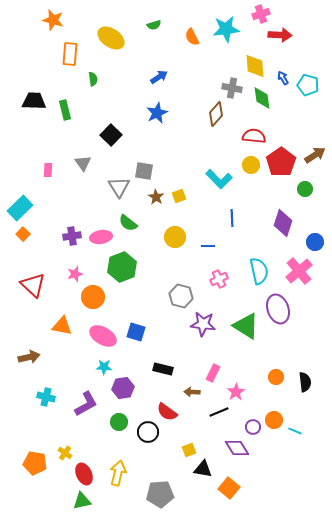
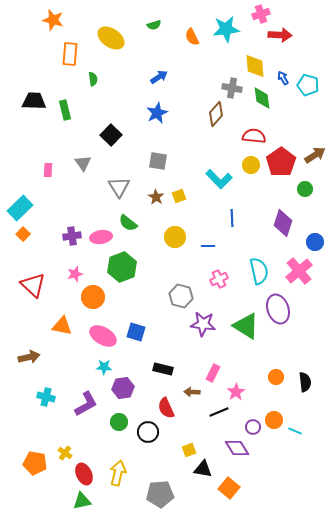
gray square at (144, 171): moved 14 px right, 10 px up
red semicircle at (167, 412): moved 1 px left, 4 px up; rotated 30 degrees clockwise
